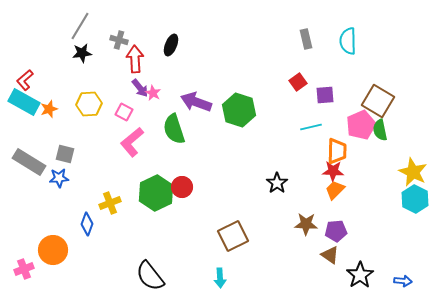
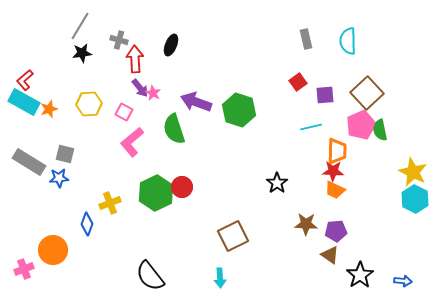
brown square at (378, 101): moved 11 px left, 8 px up; rotated 16 degrees clockwise
orange trapezoid at (335, 190): rotated 110 degrees counterclockwise
